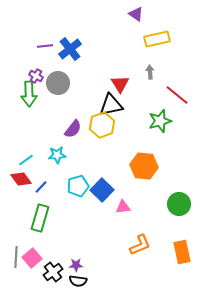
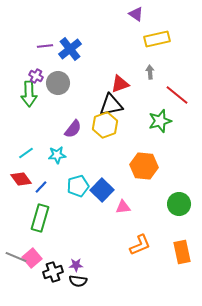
red triangle: rotated 42 degrees clockwise
yellow hexagon: moved 3 px right
cyan line: moved 7 px up
gray line: rotated 70 degrees counterclockwise
black cross: rotated 18 degrees clockwise
